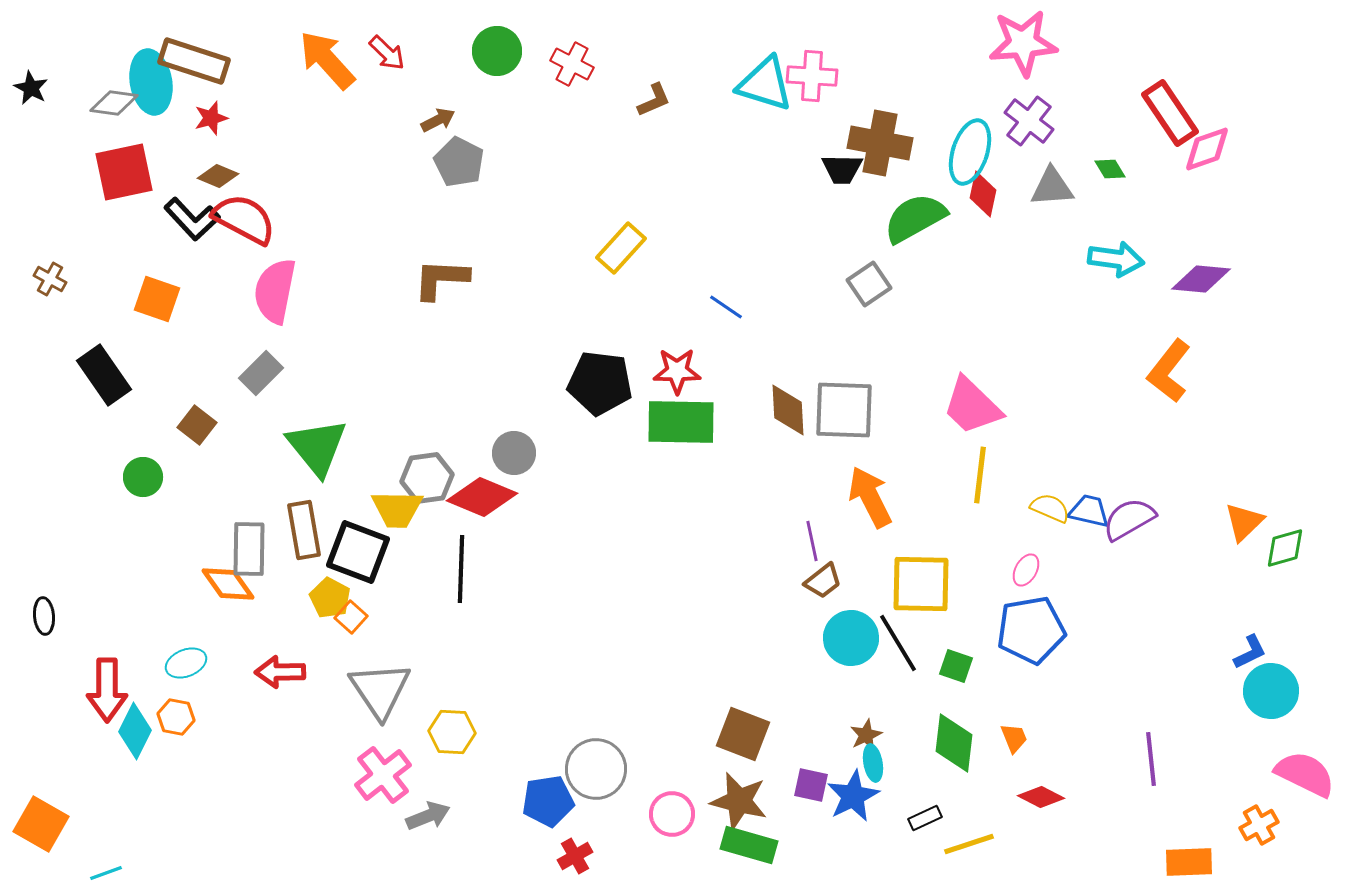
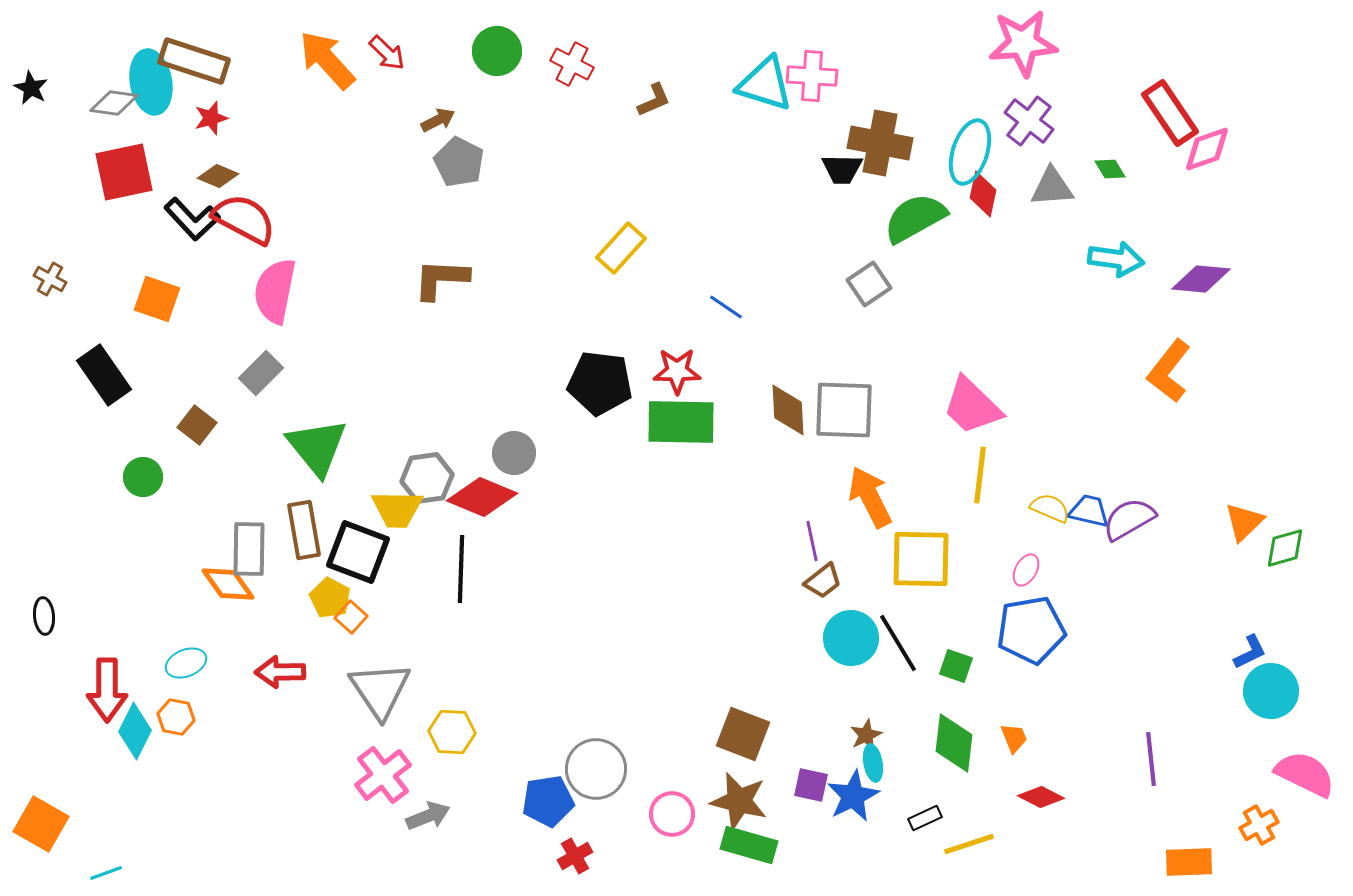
yellow square at (921, 584): moved 25 px up
